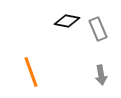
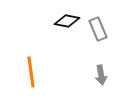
orange line: rotated 12 degrees clockwise
